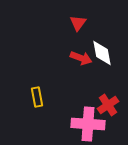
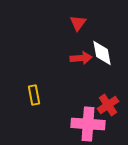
red arrow: rotated 25 degrees counterclockwise
yellow rectangle: moved 3 px left, 2 px up
